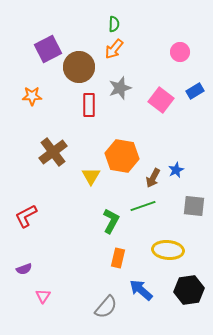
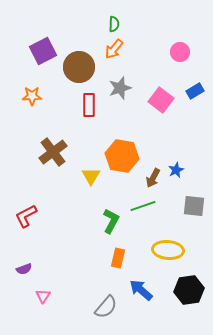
purple square: moved 5 px left, 2 px down
